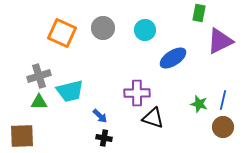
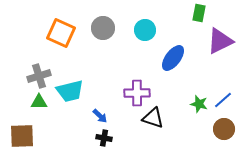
orange square: moved 1 px left
blue ellipse: rotated 20 degrees counterclockwise
blue line: rotated 36 degrees clockwise
brown circle: moved 1 px right, 2 px down
